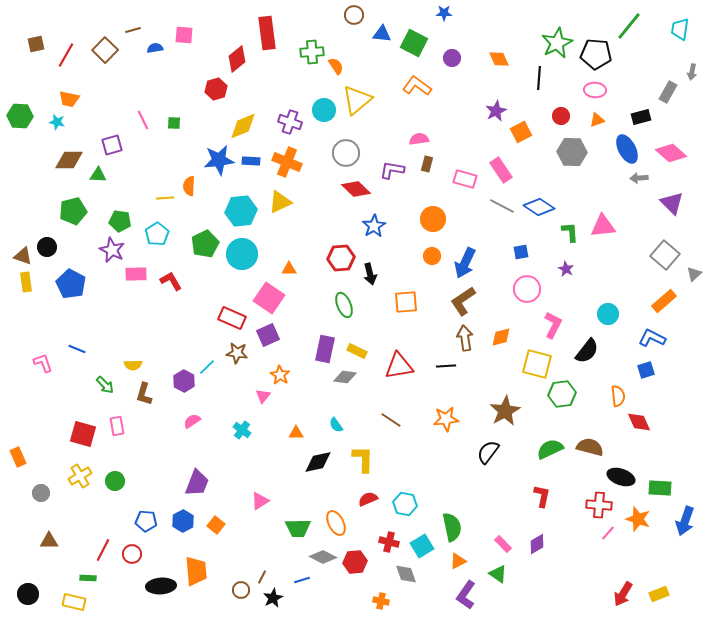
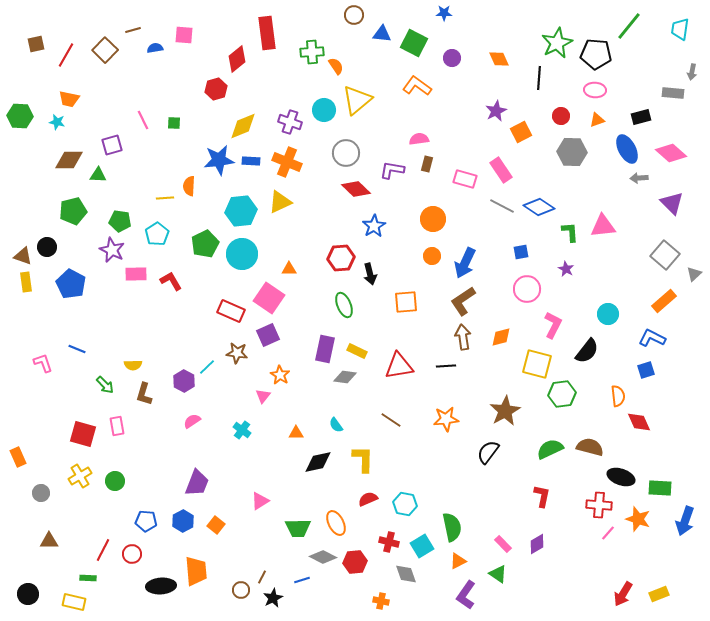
gray rectangle at (668, 92): moved 5 px right, 1 px down; rotated 65 degrees clockwise
red rectangle at (232, 318): moved 1 px left, 7 px up
brown arrow at (465, 338): moved 2 px left, 1 px up
